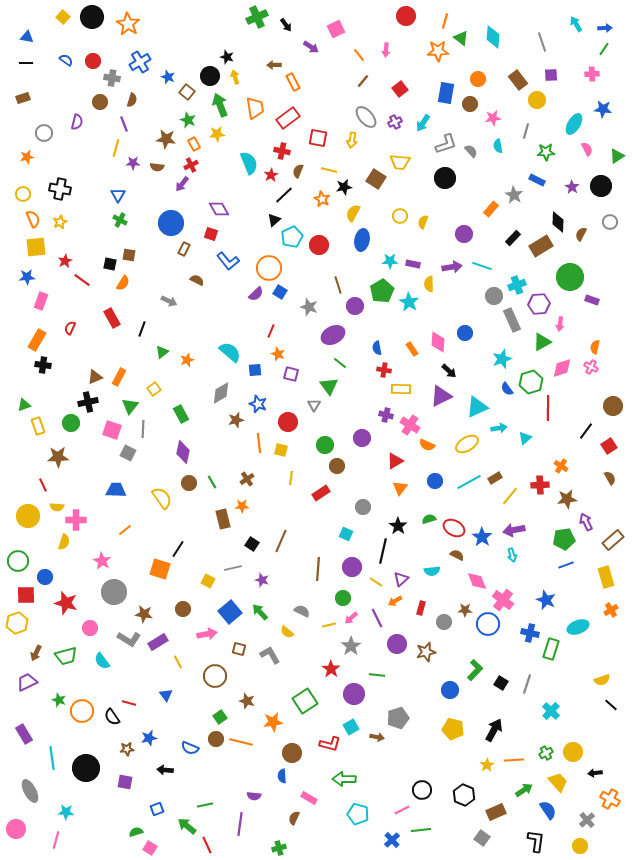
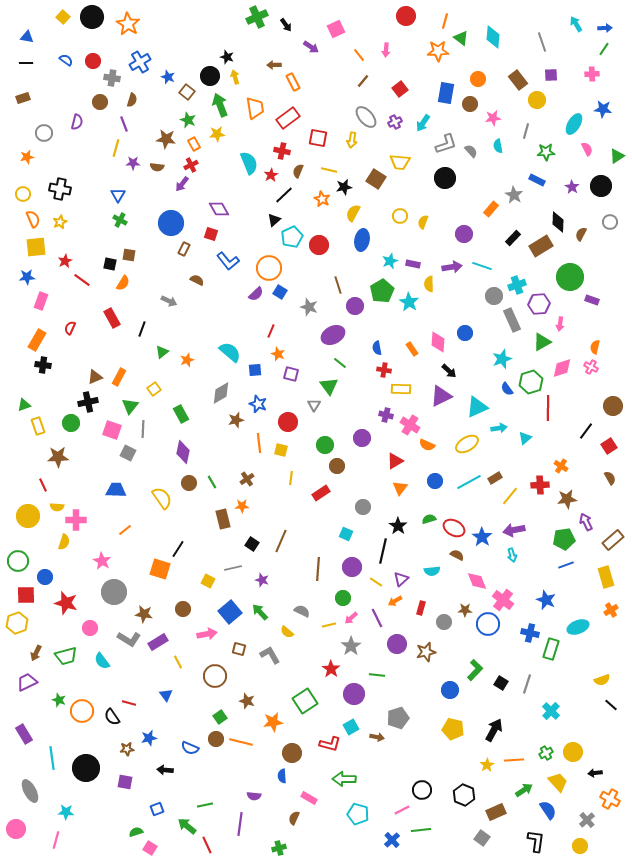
cyan star at (390, 261): rotated 21 degrees counterclockwise
